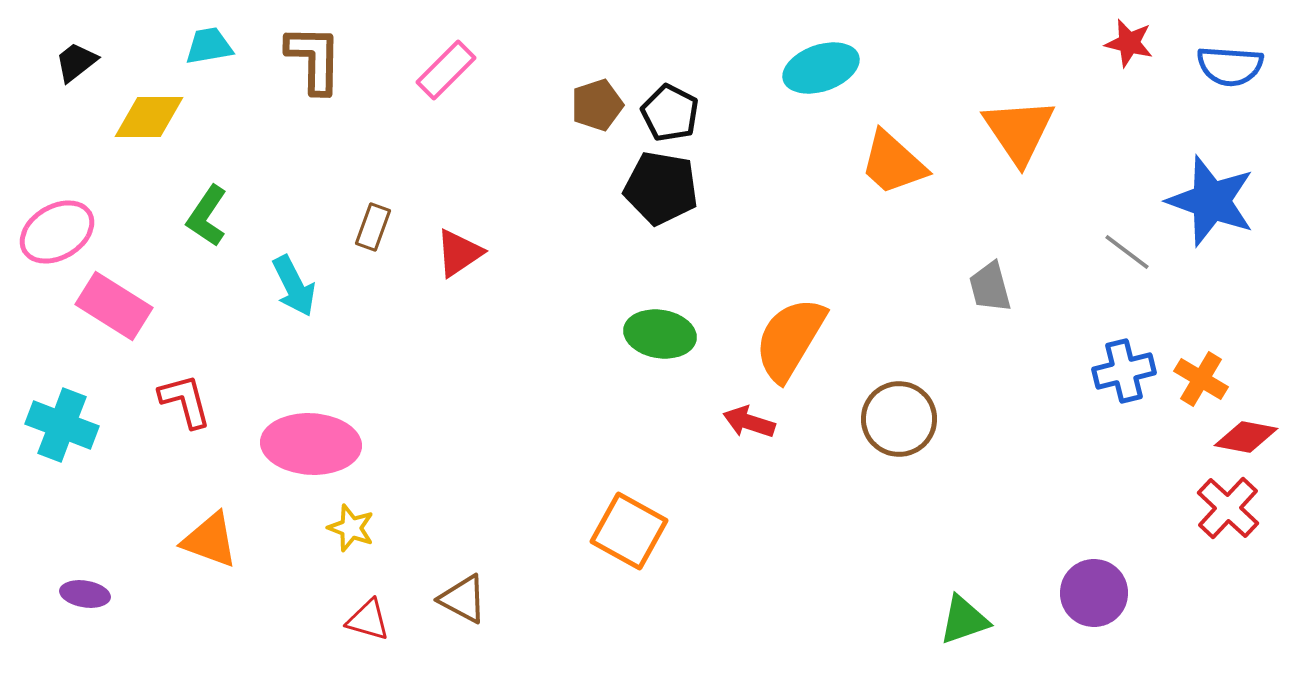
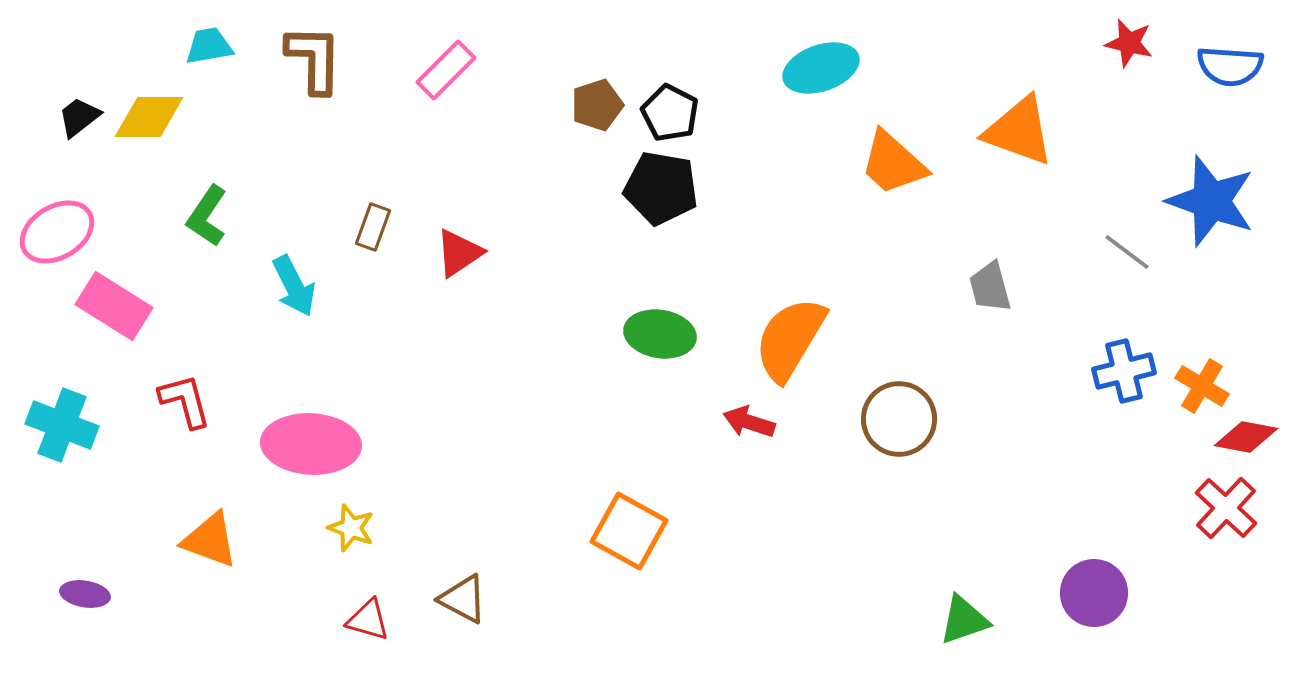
black trapezoid at (76, 62): moved 3 px right, 55 px down
orange triangle at (1019, 131): rotated 36 degrees counterclockwise
orange cross at (1201, 379): moved 1 px right, 7 px down
red cross at (1228, 508): moved 2 px left
